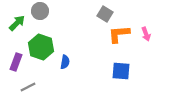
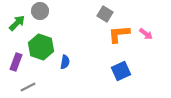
pink arrow: rotated 32 degrees counterclockwise
blue square: rotated 30 degrees counterclockwise
